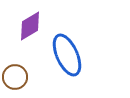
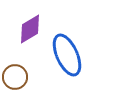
purple diamond: moved 3 px down
